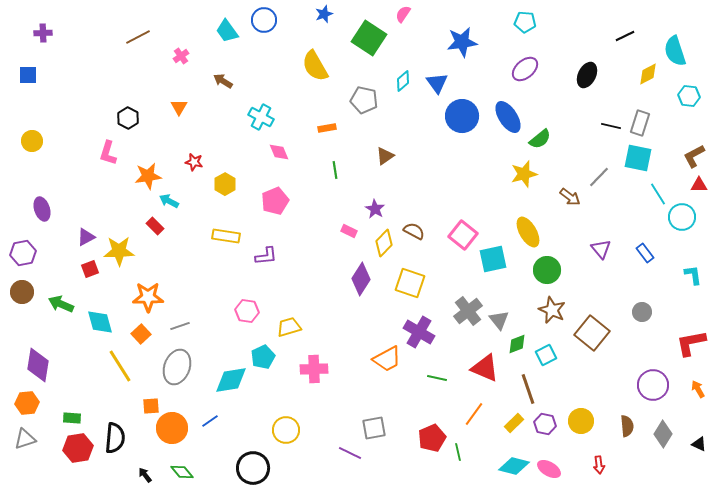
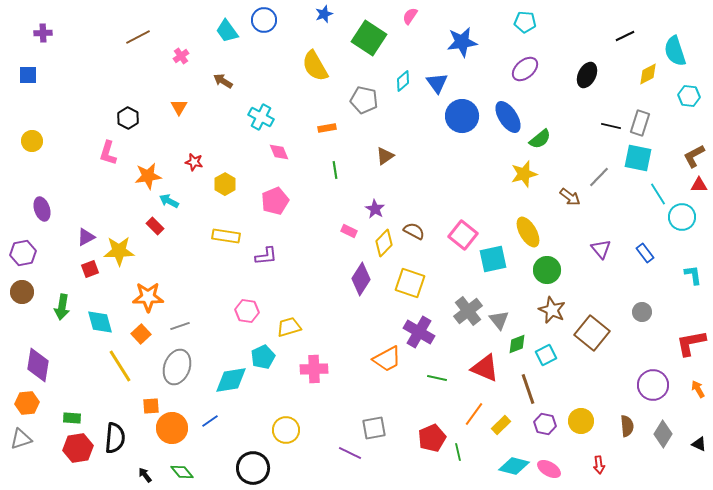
pink semicircle at (403, 14): moved 7 px right, 2 px down
green arrow at (61, 304): moved 1 px right, 3 px down; rotated 105 degrees counterclockwise
yellow rectangle at (514, 423): moved 13 px left, 2 px down
gray triangle at (25, 439): moved 4 px left
